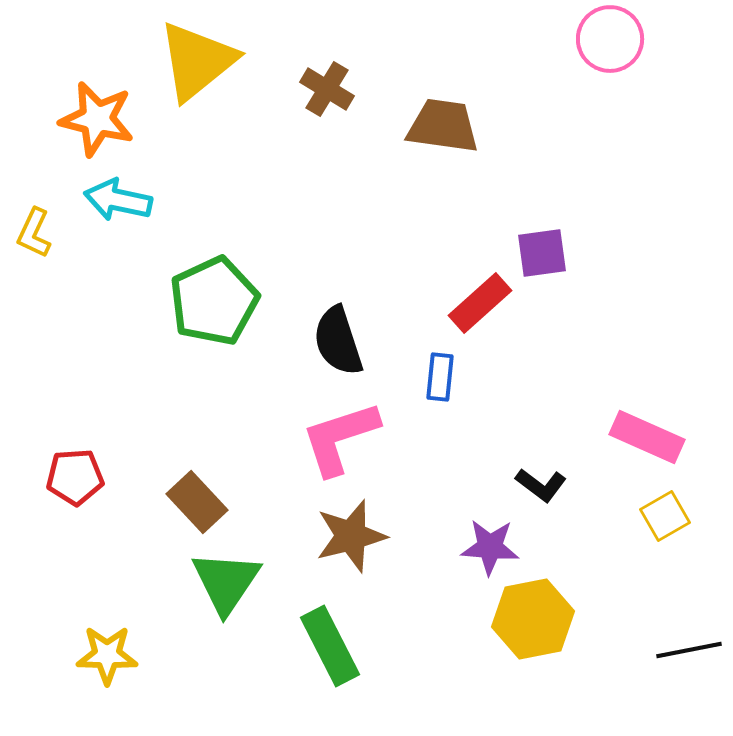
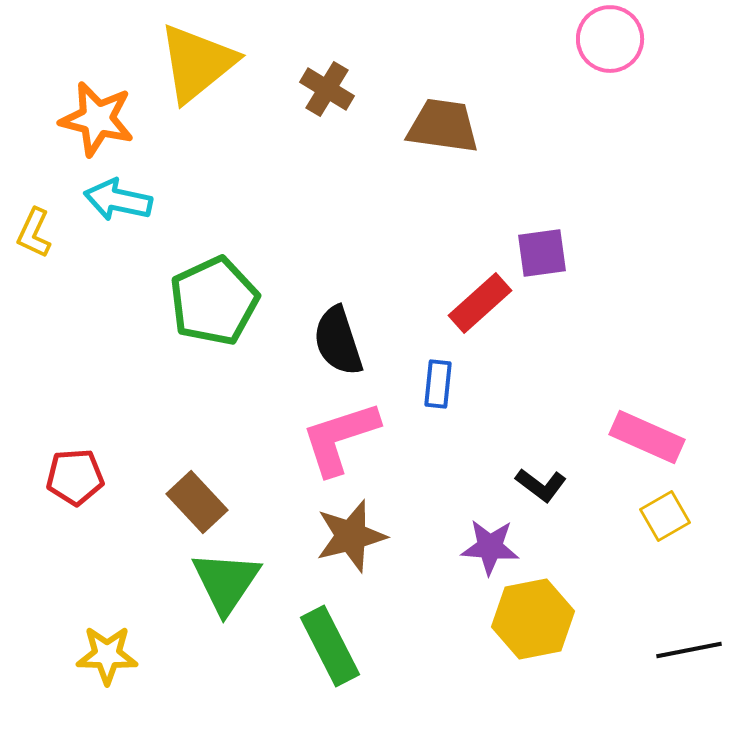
yellow triangle: moved 2 px down
blue rectangle: moved 2 px left, 7 px down
